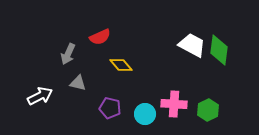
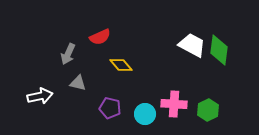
white arrow: rotated 15 degrees clockwise
